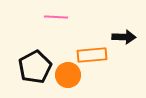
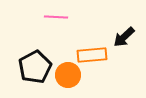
black arrow: rotated 135 degrees clockwise
